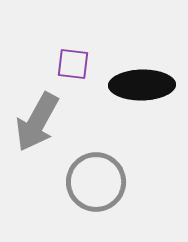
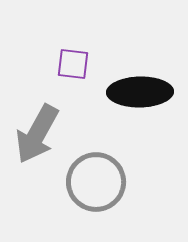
black ellipse: moved 2 px left, 7 px down
gray arrow: moved 12 px down
